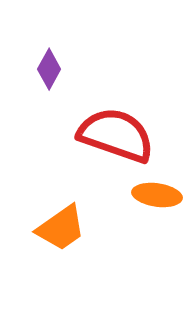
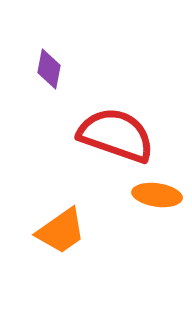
purple diamond: rotated 18 degrees counterclockwise
orange trapezoid: moved 3 px down
